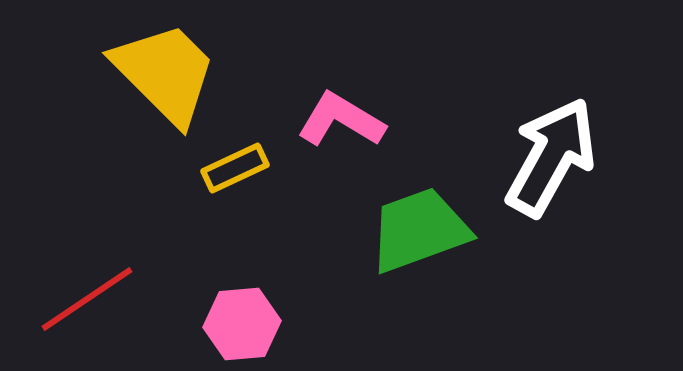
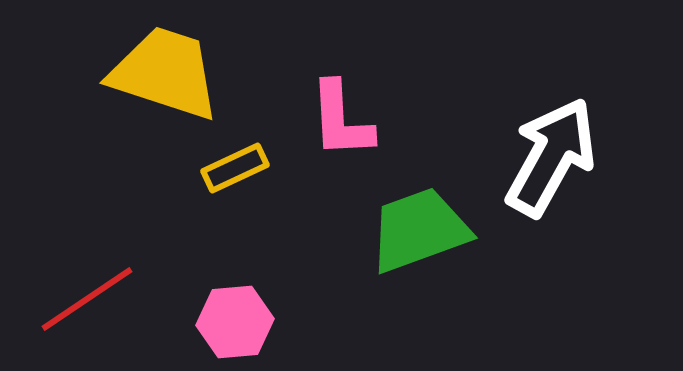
yellow trapezoid: rotated 27 degrees counterclockwise
pink L-shape: rotated 124 degrees counterclockwise
pink hexagon: moved 7 px left, 2 px up
